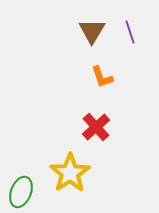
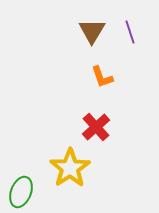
yellow star: moved 5 px up
